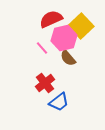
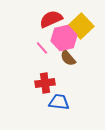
red cross: rotated 30 degrees clockwise
blue trapezoid: rotated 135 degrees counterclockwise
